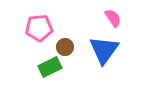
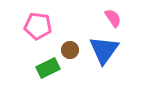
pink pentagon: moved 1 px left, 2 px up; rotated 12 degrees clockwise
brown circle: moved 5 px right, 3 px down
green rectangle: moved 2 px left, 1 px down
